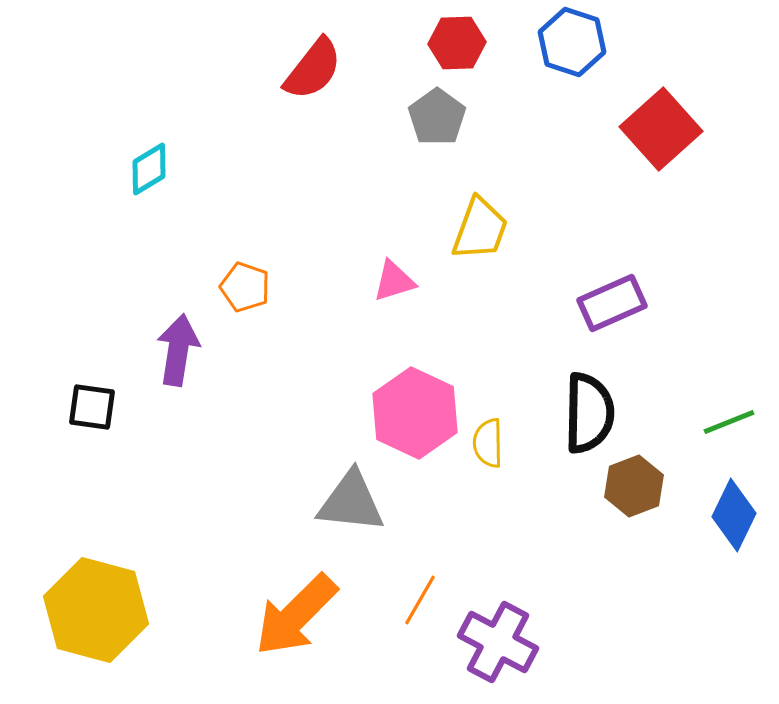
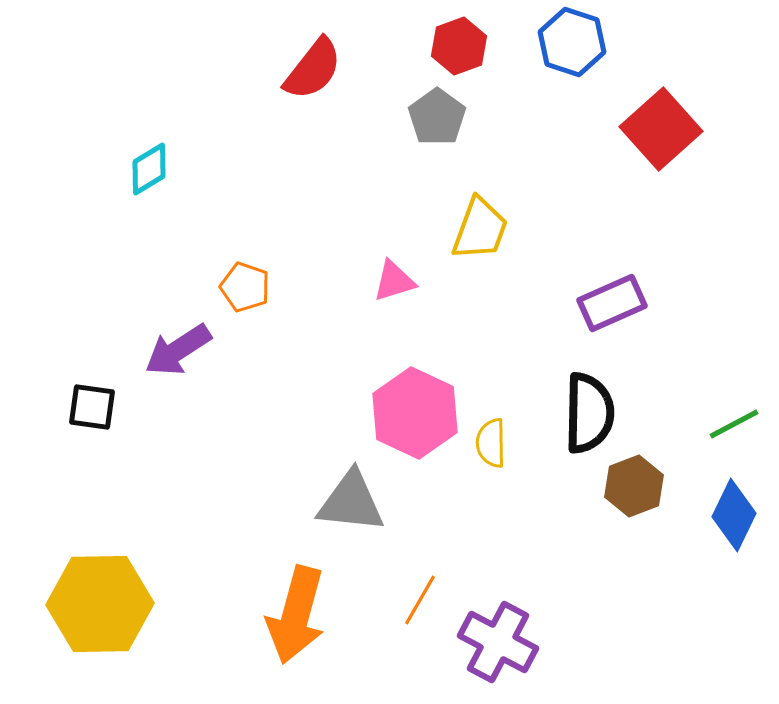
red hexagon: moved 2 px right, 3 px down; rotated 18 degrees counterclockwise
purple arrow: rotated 132 degrees counterclockwise
green line: moved 5 px right, 2 px down; rotated 6 degrees counterclockwise
yellow semicircle: moved 3 px right
yellow hexagon: moved 4 px right, 6 px up; rotated 16 degrees counterclockwise
orange arrow: rotated 30 degrees counterclockwise
